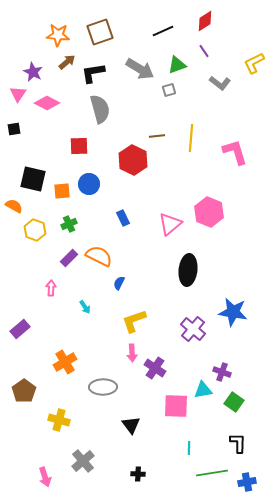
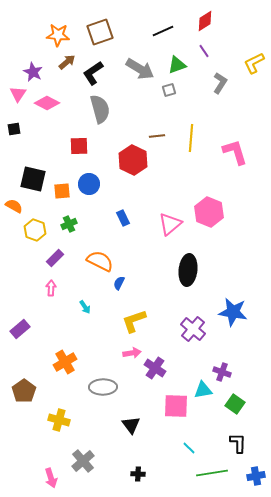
black L-shape at (93, 73): rotated 25 degrees counterclockwise
gray L-shape at (220, 83): rotated 95 degrees counterclockwise
orange semicircle at (99, 256): moved 1 px right, 5 px down
purple rectangle at (69, 258): moved 14 px left
pink arrow at (132, 353): rotated 96 degrees counterclockwise
green square at (234, 402): moved 1 px right, 2 px down
cyan line at (189, 448): rotated 48 degrees counterclockwise
pink arrow at (45, 477): moved 6 px right, 1 px down
blue cross at (247, 482): moved 9 px right, 6 px up
